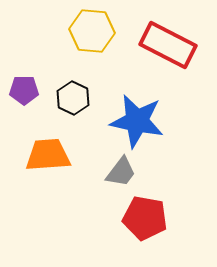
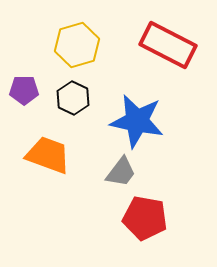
yellow hexagon: moved 15 px left, 14 px down; rotated 21 degrees counterclockwise
orange trapezoid: rotated 24 degrees clockwise
